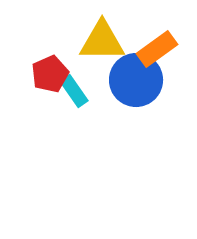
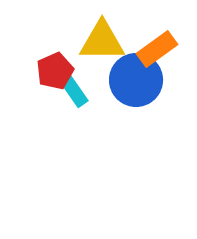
red pentagon: moved 5 px right, 3 px up
